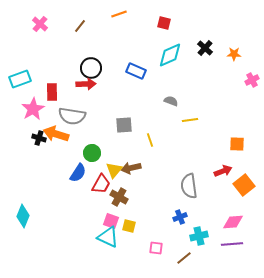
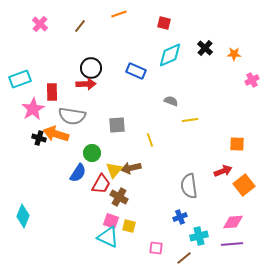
gray square at (124, 125): moved 7 px left
